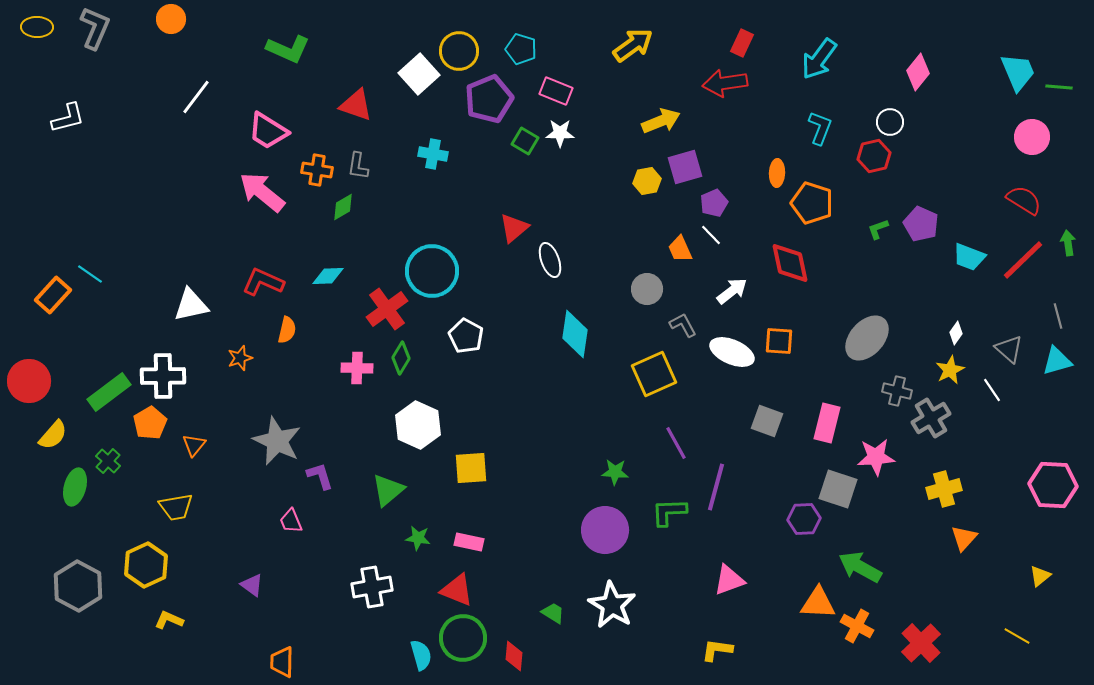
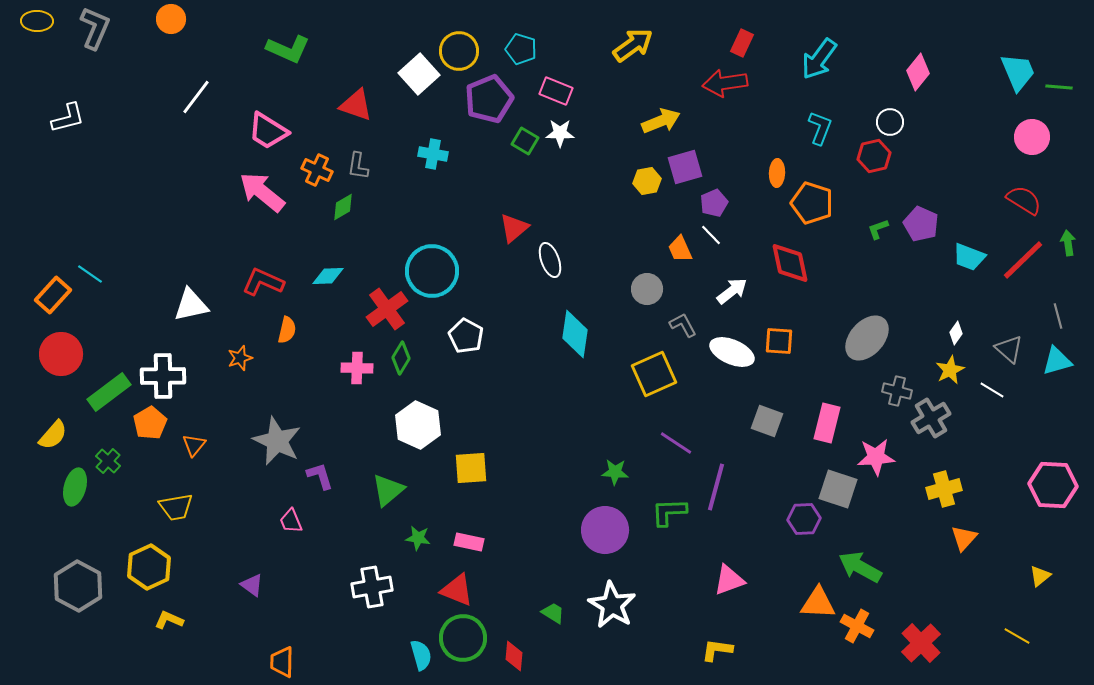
yellow ellipse at (37, 27): moved 6 px up
orange cross at (317, 170): rotated 16 degrees clockwise
red circle at (29, 381): moved 32 px right, 27 px up
white line at (992, 390): rotated 25 degrees counterclockwise
purple line at (676, 443): rotated 28 degrees counterclockwise
yellow hexagon at (146, 565): moved 3 px right, 2 px down
